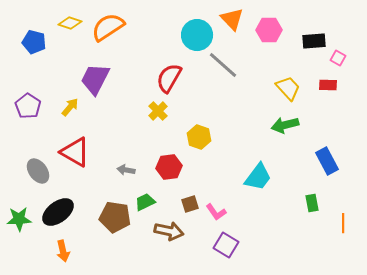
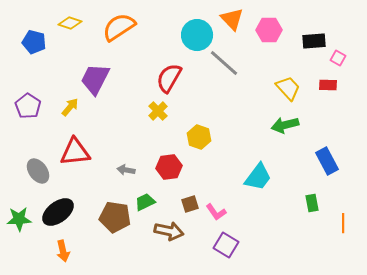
orange semicircle: moved 11 px right
gray line: moved 1 px right, 2 px up
red triangle: rotated 36 degrees counterclockwise
